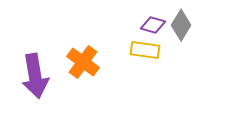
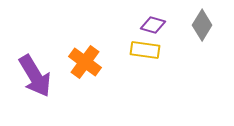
gray diamond: moved 21 px right
orange cross: moved 2 px right
purple arrow: rotated 21 degrees counterclockwise
